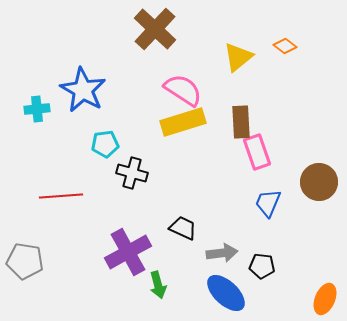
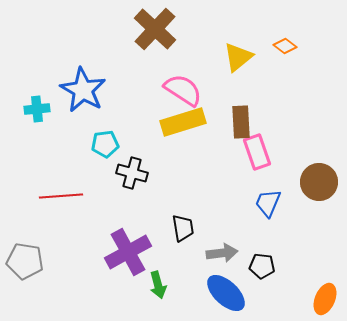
black trapezoid: rotated 56 degrees clockwise
